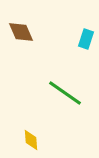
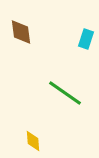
brown diamond: rotated 16 degrees clockwise
yellow diamond: moved 2 px right, 1 px down
